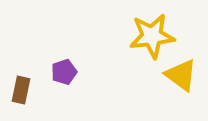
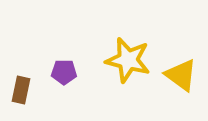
yellow star: moved 24 px left, 24 px down; rotated 21 degrees clockwise
purple pentagon: rotated 20 degrees clockwise
